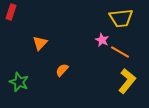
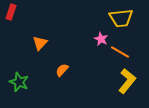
pink star: moved 1 px left, 1 px up
